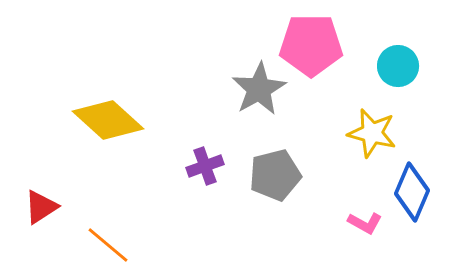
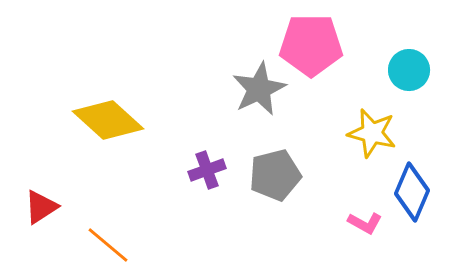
cyan circle: moved 11 px right, 4 px down
gray star: rotated 4 degrees clockwise
purple cross: moved 2 px right, 4 px down
